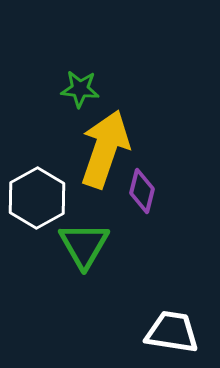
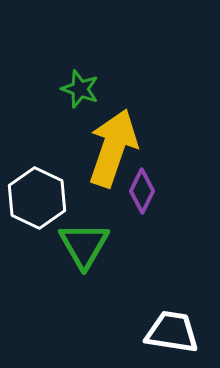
green star: rotated 15 degrees clockwise
yellow arrow: moved 8 px right, 1 px up
purple diamond: rotated 12 degrees clockwise
white hexagon: rotated 6 degrees counterclockwise
